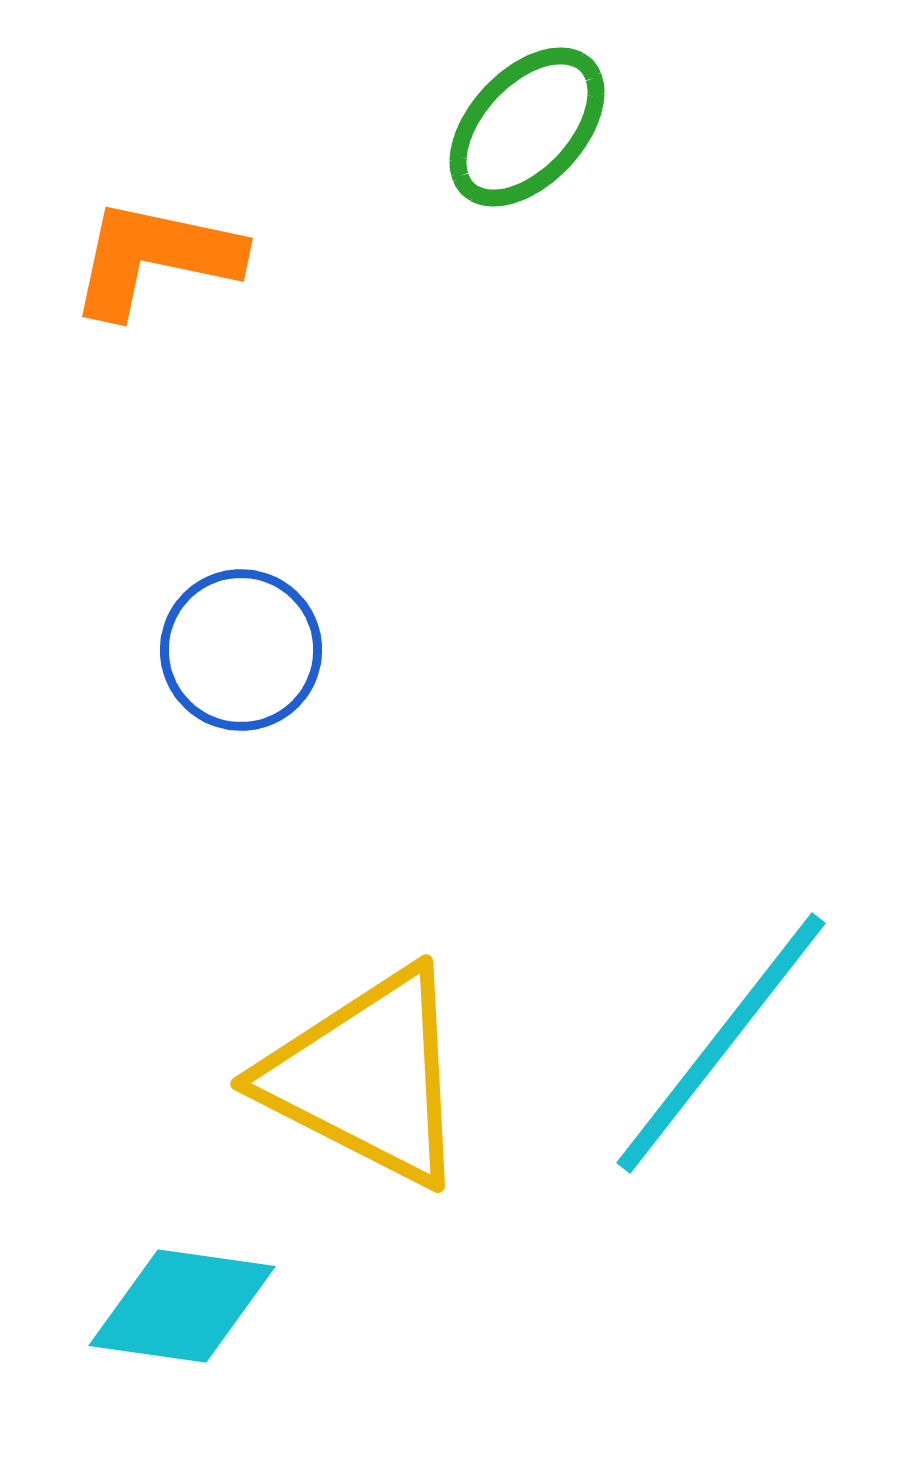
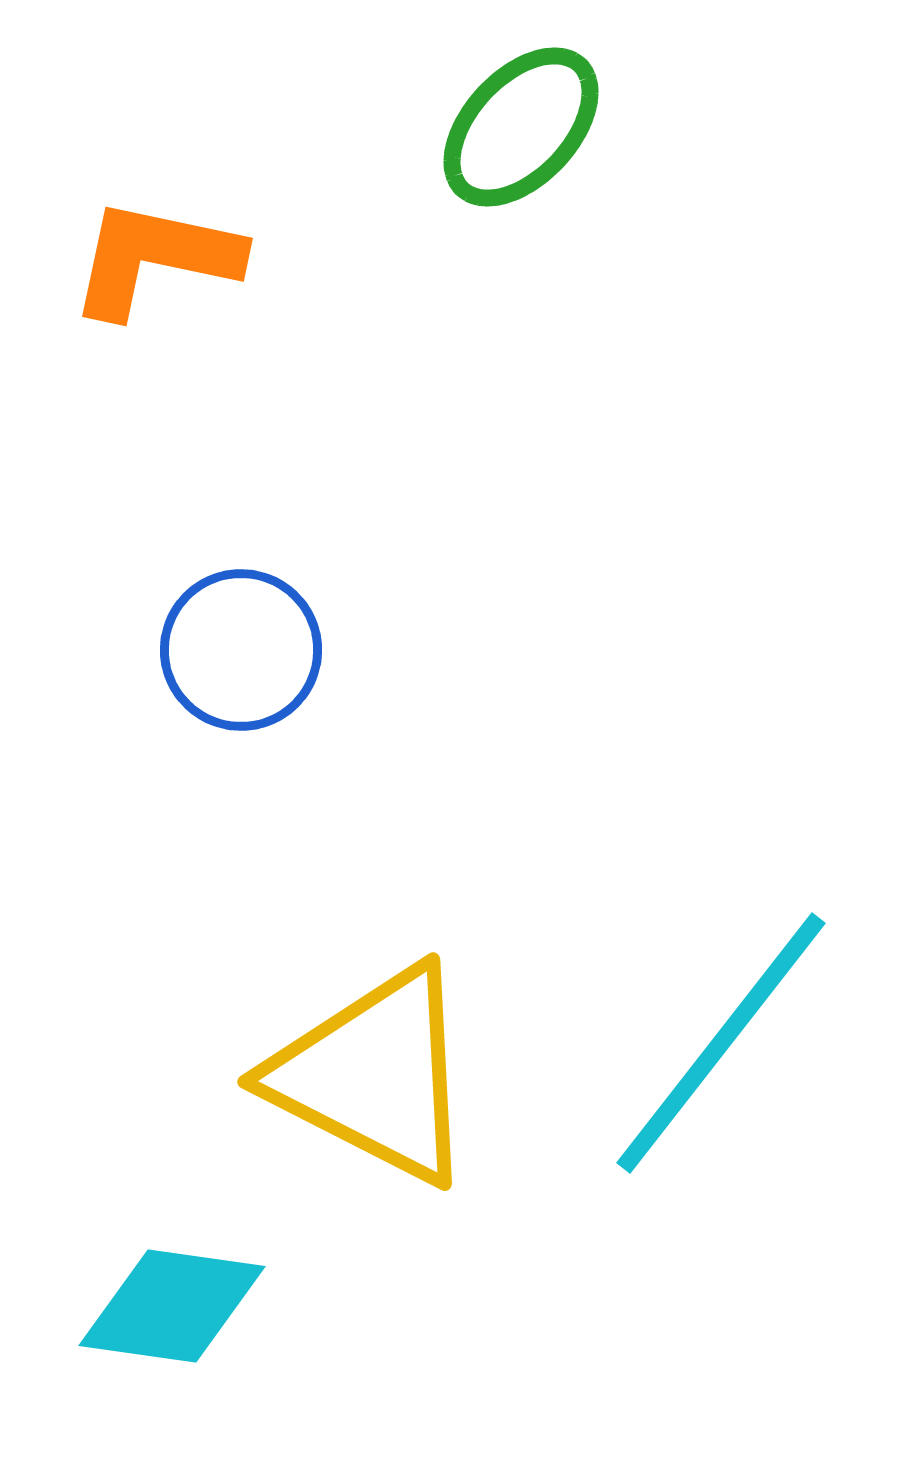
green ellipse: moved 6 px left
yellow triangle: moved 7 px right, 2 px up
cyan diamond: moved 10 px left
